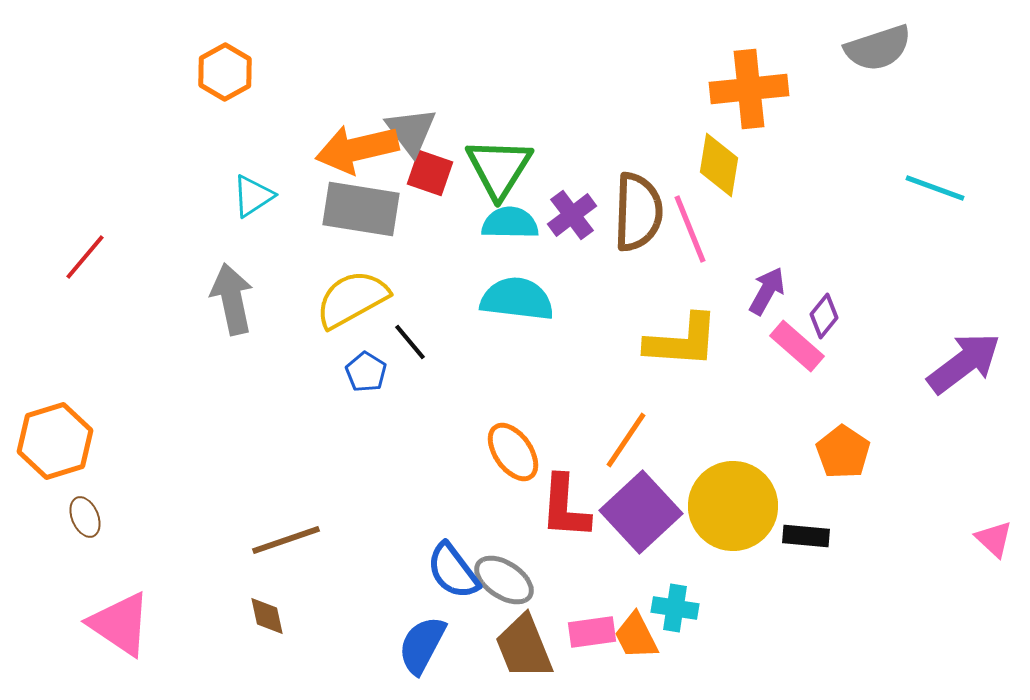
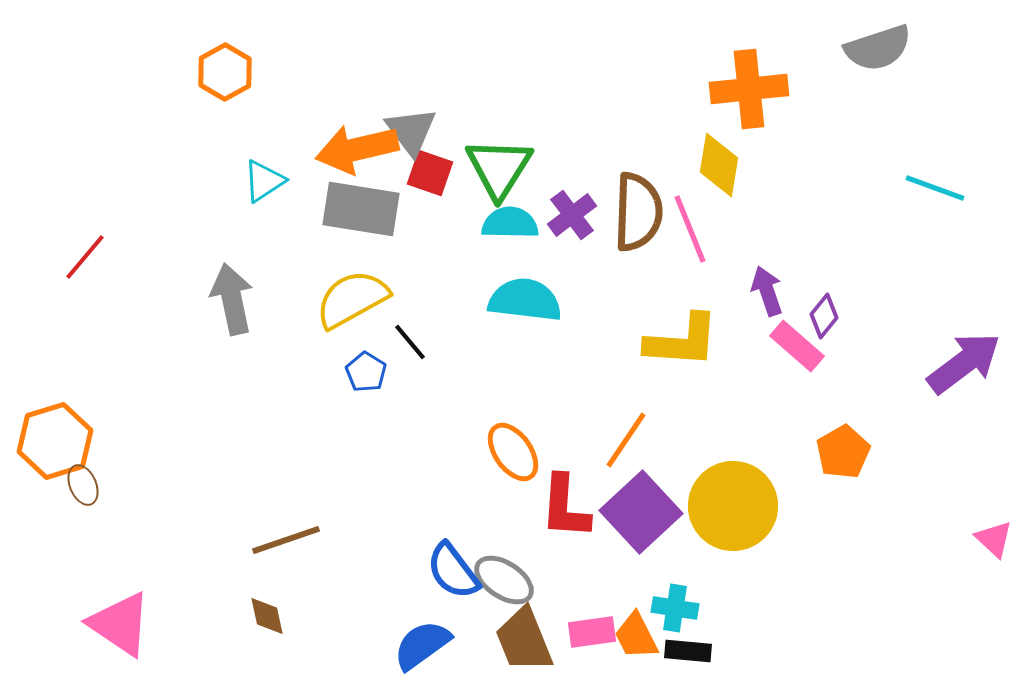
cyan triangle at (253, 196): moved 11 px right, 15 px up
purple arrow at (767, 291): rotated 48 degrees counterclockwise
cyan semicircle at (517, 299): moved 8 px right, 1 px down
orange pentagon at (843, 452): rotated 8 degrees clockwise
brown ellipse at (85, 517): moved 2 px left, 32 px up
black rectangle at (806, 536): moved 118 px left, 115 px down
blue semicircle at (422, 645): rotated 26 degrees clockwise
brown trapezoid at (524, 647): moved 7 px up
